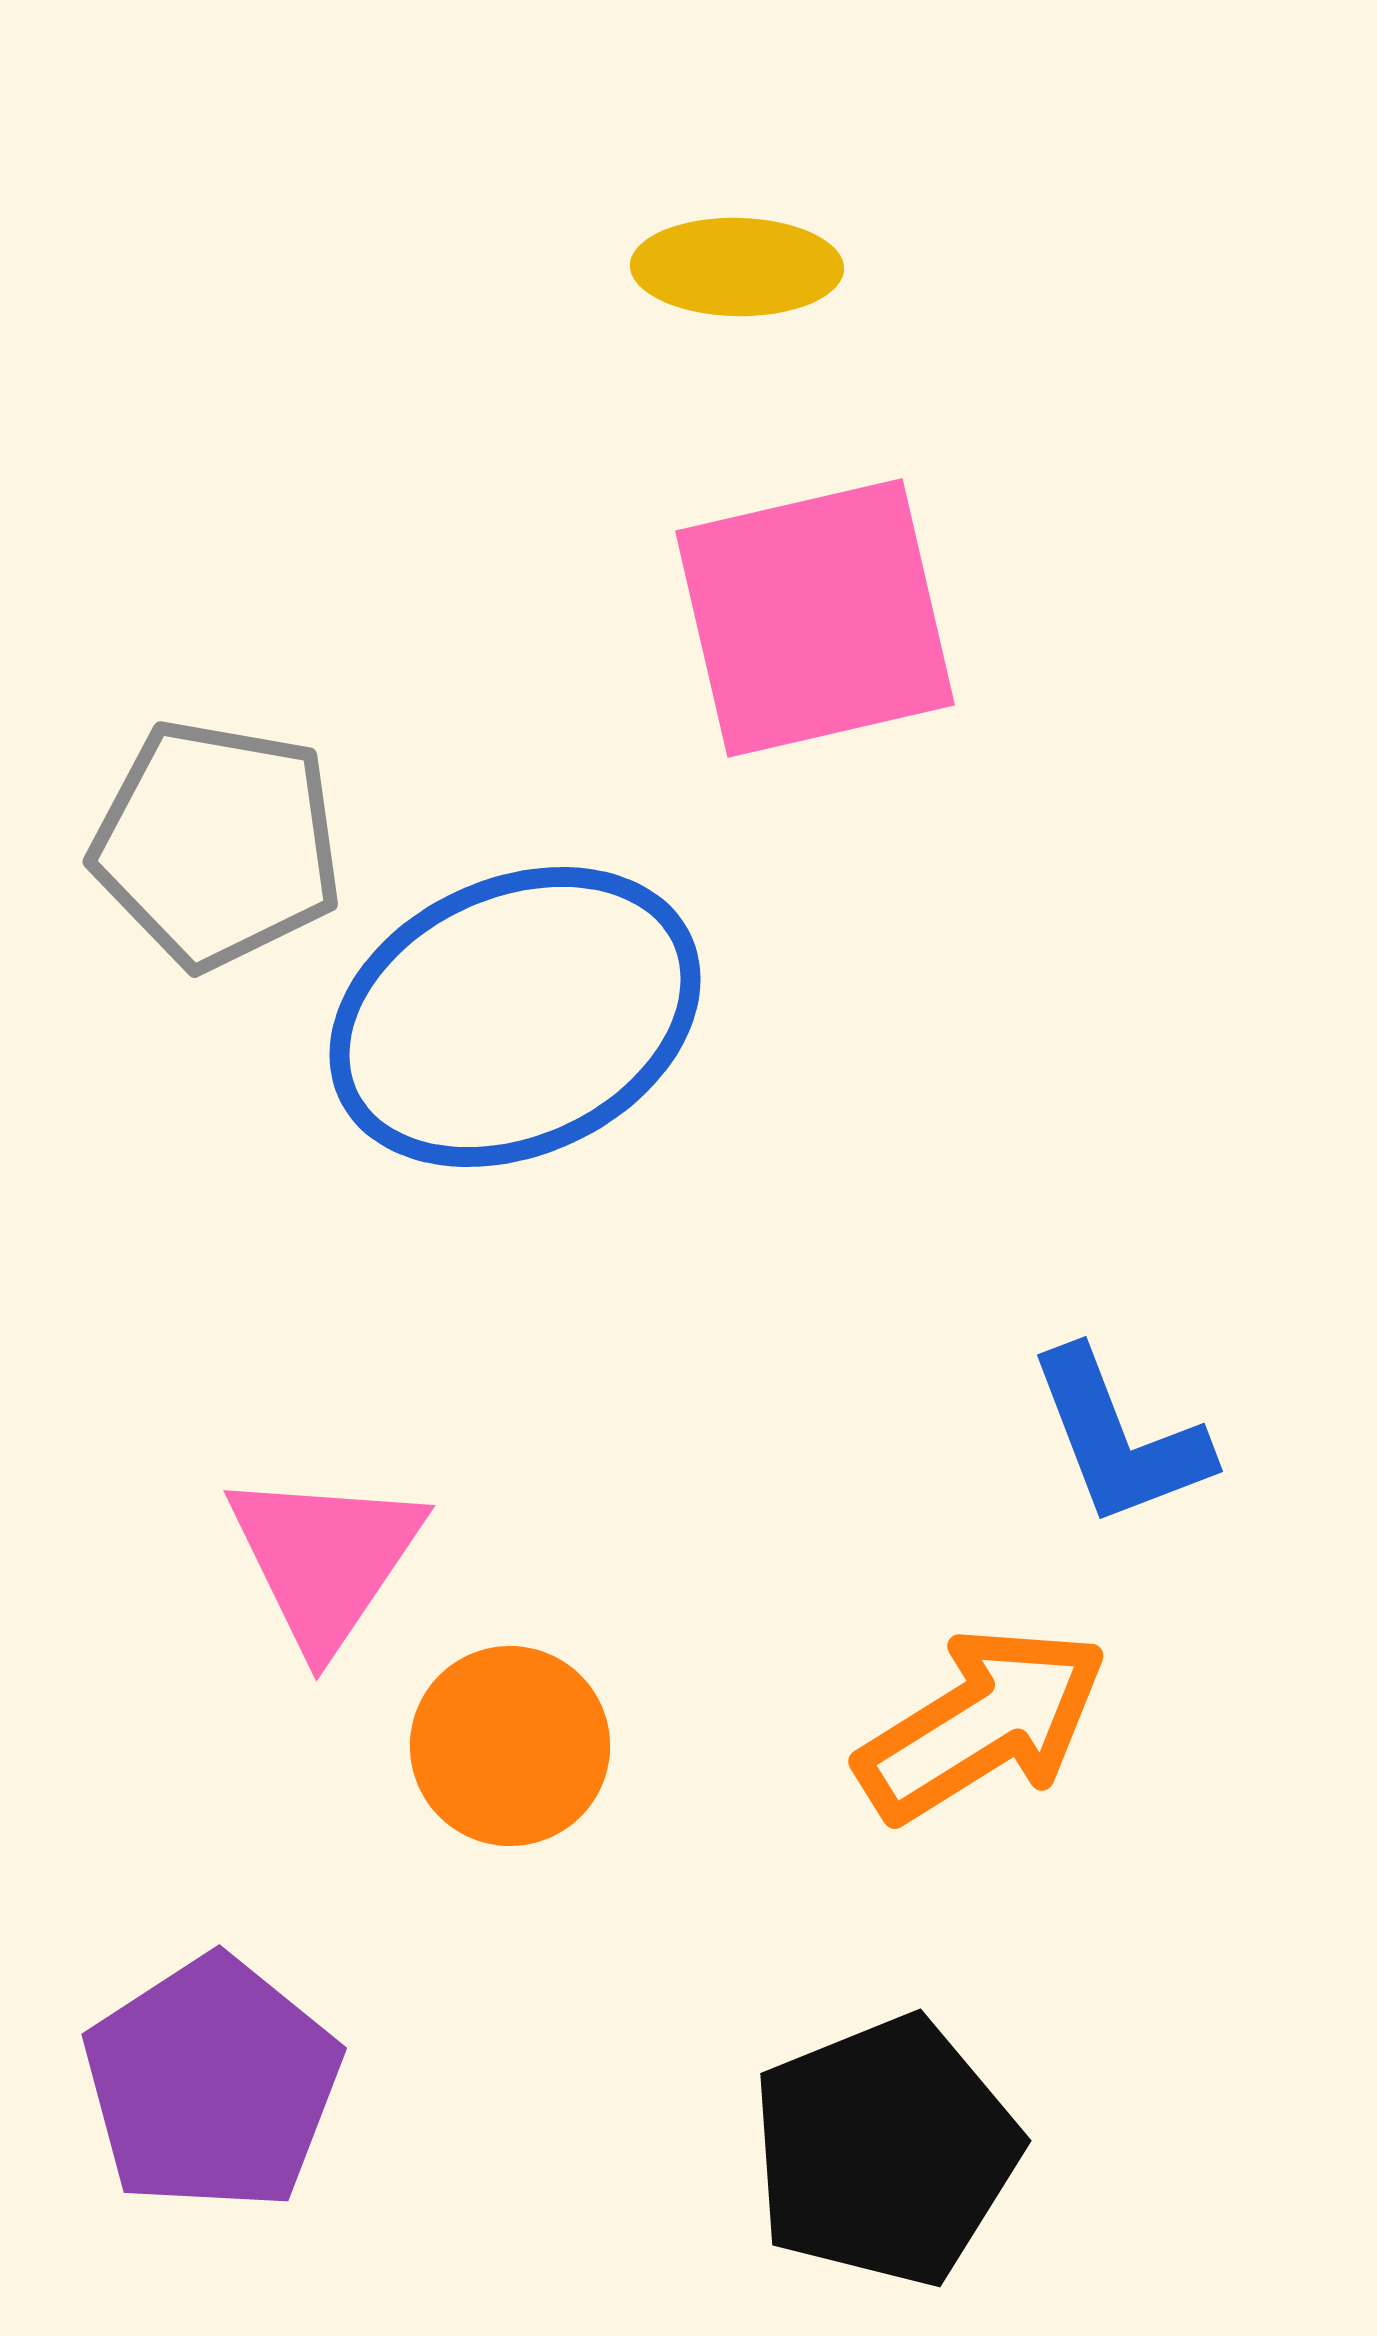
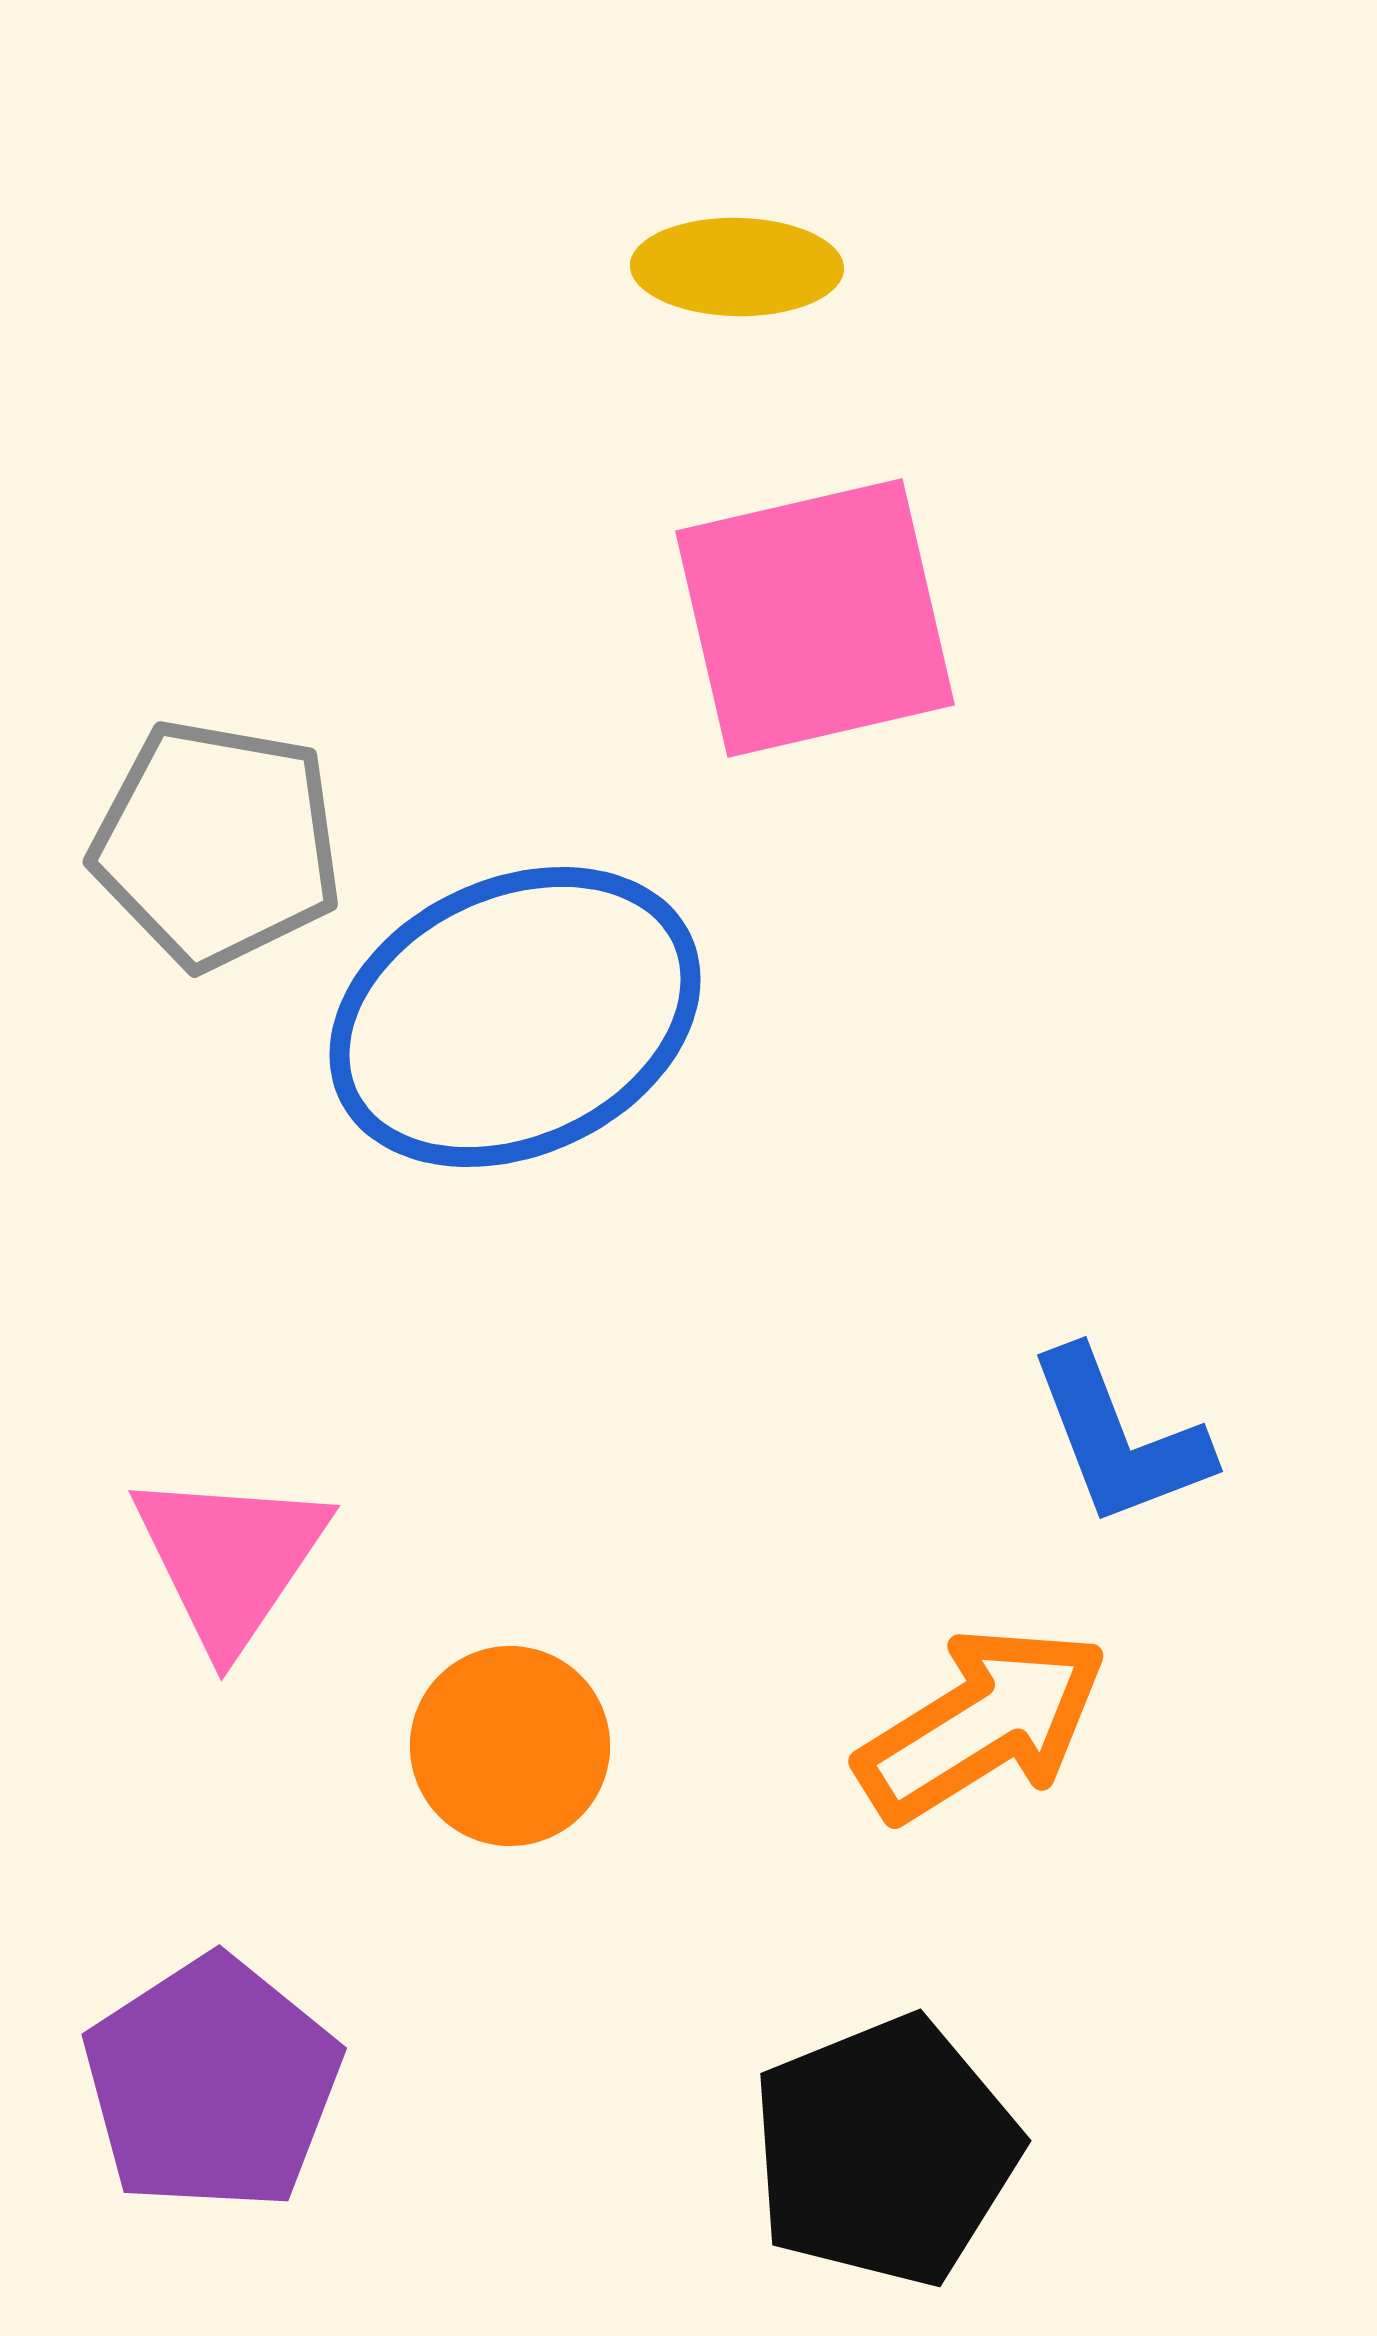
pink triangle: moved 95 px left
